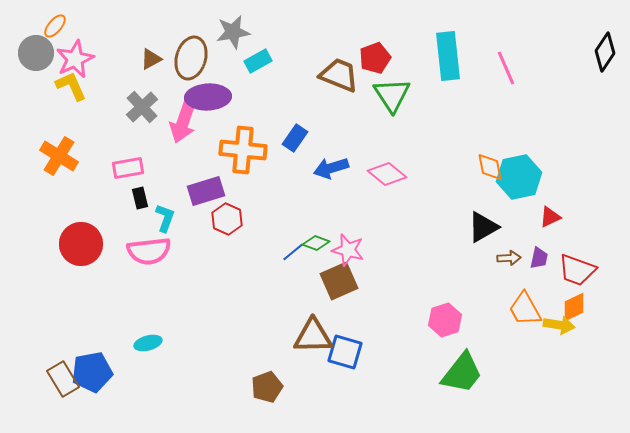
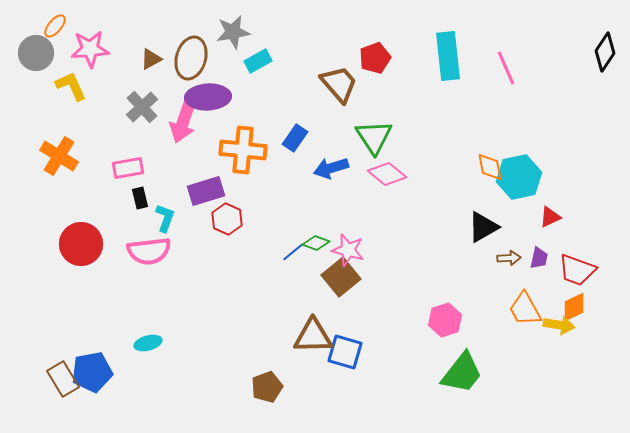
pink star at (75, 59): moved 15 px right, 10 px up; rotated 21 degrees clockwise
brown trapezoid at (339, 75): moved 9 px down; rotated 27 degrees clockwise
green triangle at (392, 95): moved 18 px left, 42 px down
brown square at (339, 281): moved 2 px right, 4 px up; rotated 15 degrees counterclockwise
